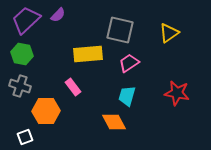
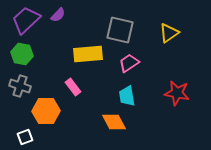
cyan trapezoid: rotated 25 degrees counterclockwise
